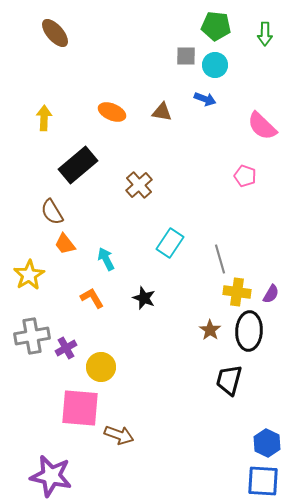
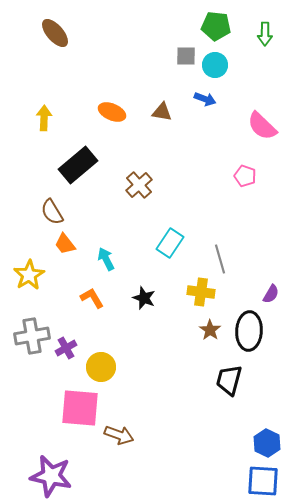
yellow cross: moved 36 px left
